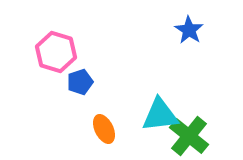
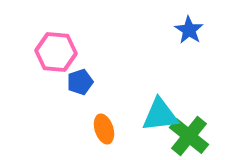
pink hexagon: rotated 12 degrees counterclockwise
orange ellipse: rotated 8 degrees clockwise
